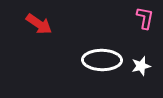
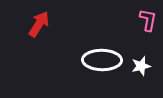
pink L-shape: moved 3 px right, 2 px down
red arrow: rotated 92 degrees counterclockwise
